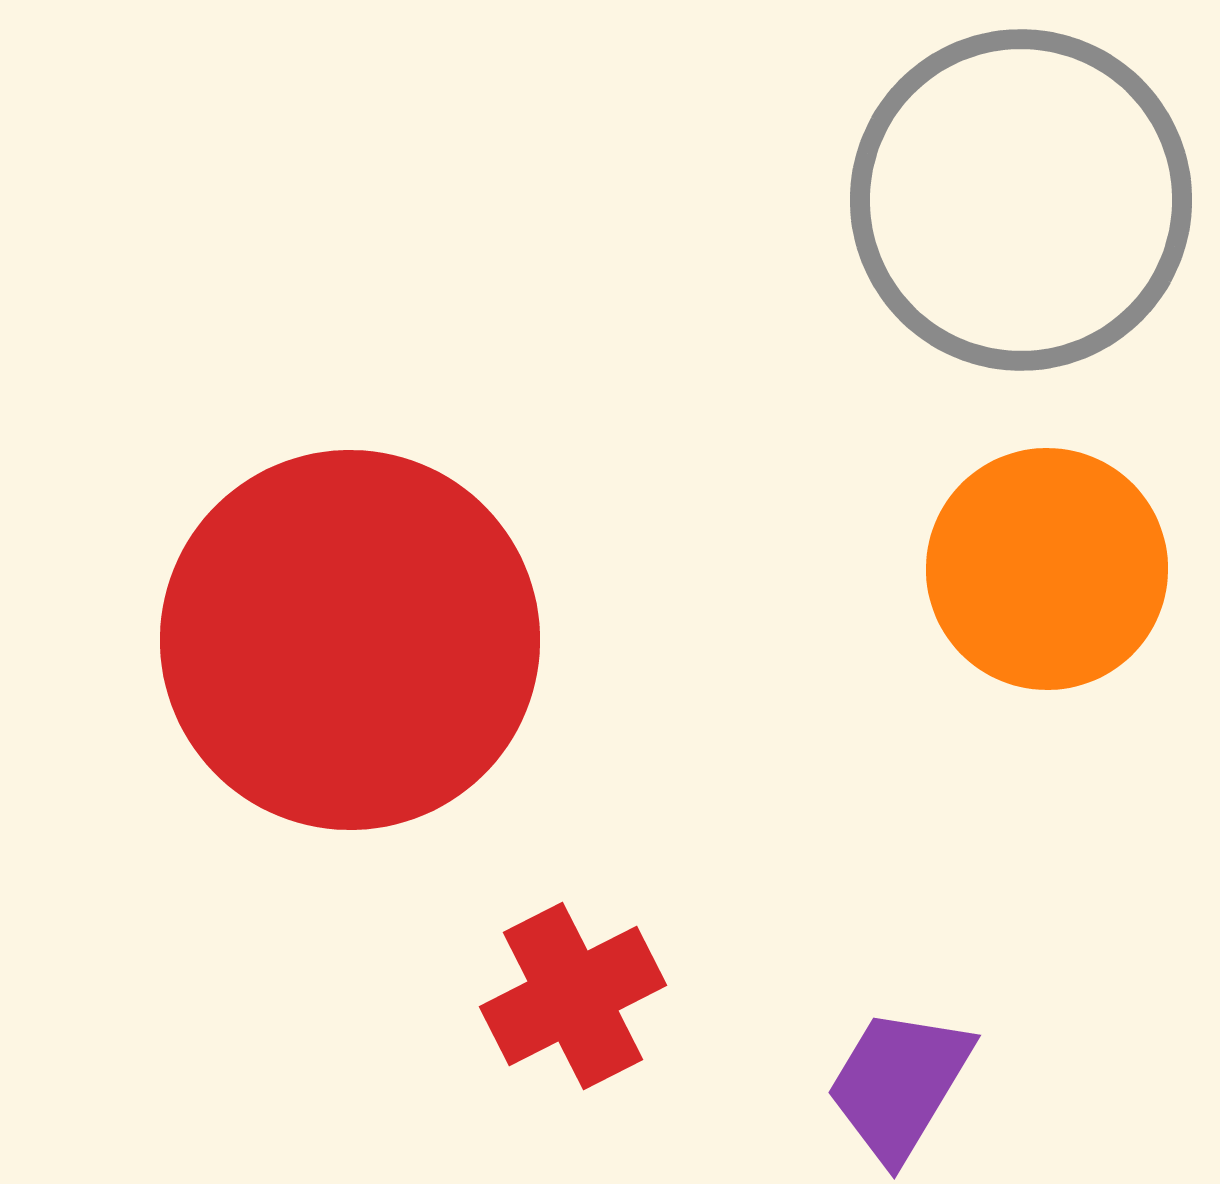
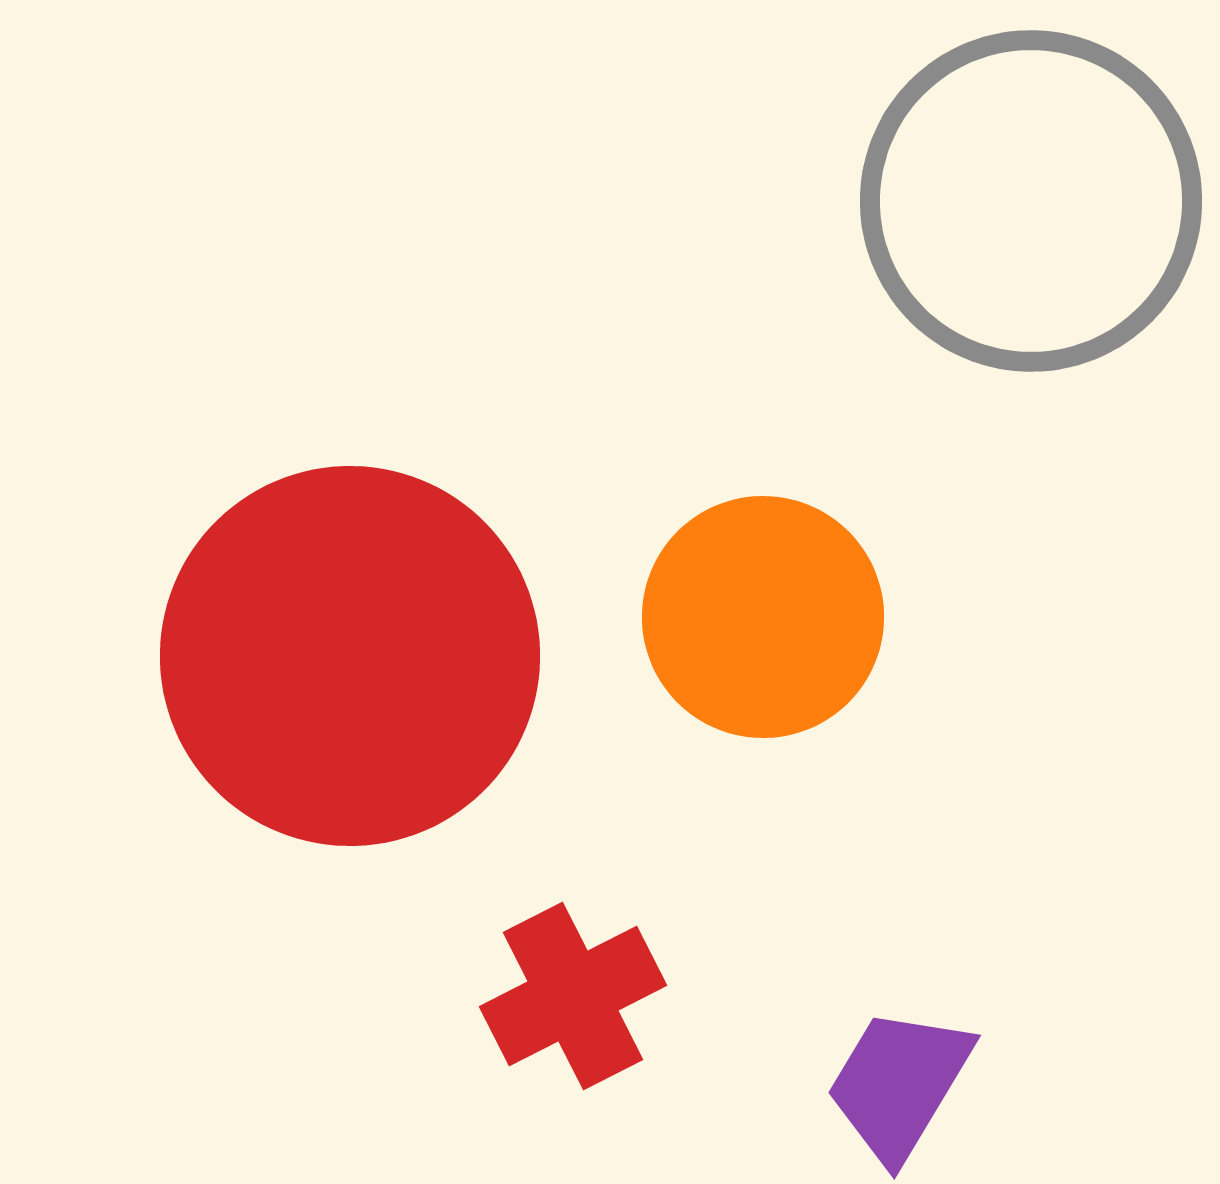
gray circle: moved 10 px right, 1 px down
orange circle: moved 284 px left, 48 px down
red circle: moved 16 px down
